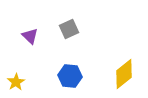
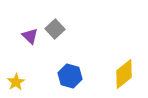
gray square: moved 14 px left; rotated 18 degrees counterclockwise
blue hexagon: rotated 10 degrees clockwise
